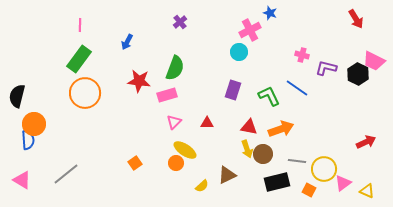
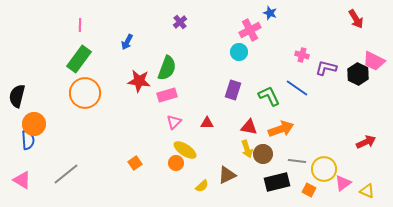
green semicircle at (175, 68): moved 8 px left
